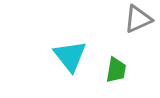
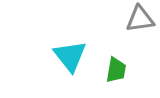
gray triangle: moved 2 px right; rotated 16 degrees clockwise
